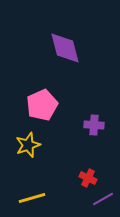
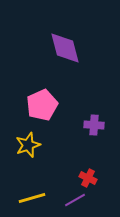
purple line: moved 28 px left, 1 px down
